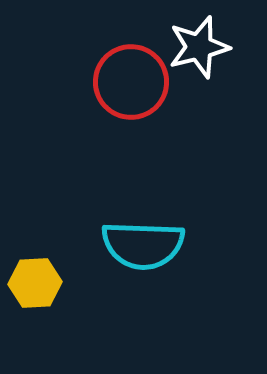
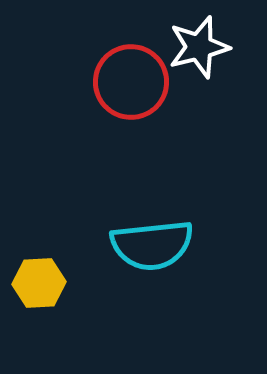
cyan semicircle: moved 9 px right; rotated 8 degrees counterclockwise
yellow hexagon: moved 4 px right
